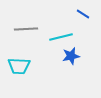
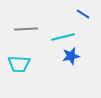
cyan line: moved 2 px right
cyan trapezoid: moved 2 px up
